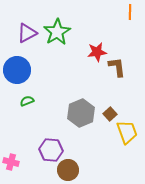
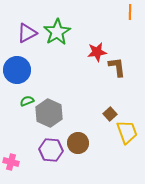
gray hexagon: moved 32 px left; rotated 12 degrees counterclockwise
brown circle: moved 10 px right, 27 px up
